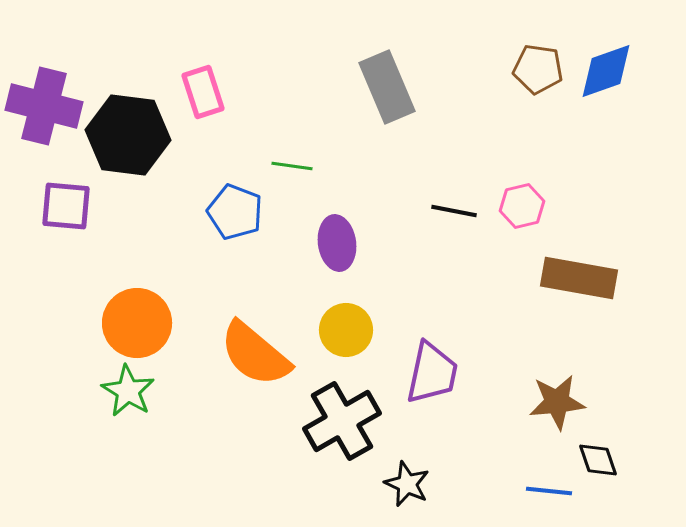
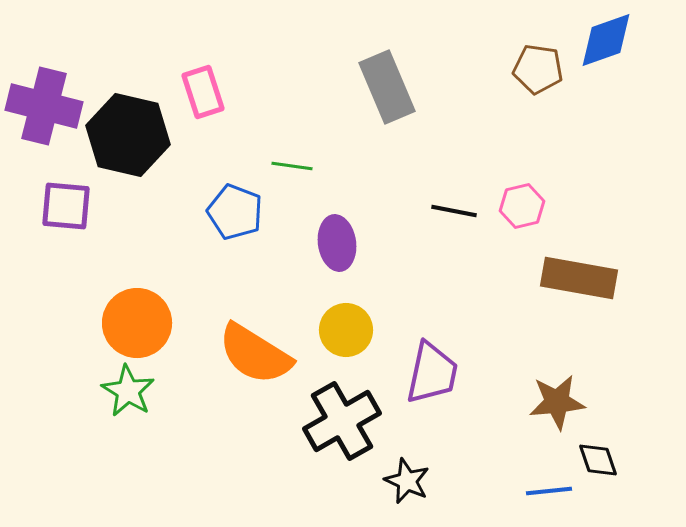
blue diamond: moved 31 px up
black hexagon: rotated 6 degrees clockwise
orange semicircle: rotated 8 degrees counterclockwise
black star: moved 3 px up
blue line: rotated 12 degrees counterclockwise
